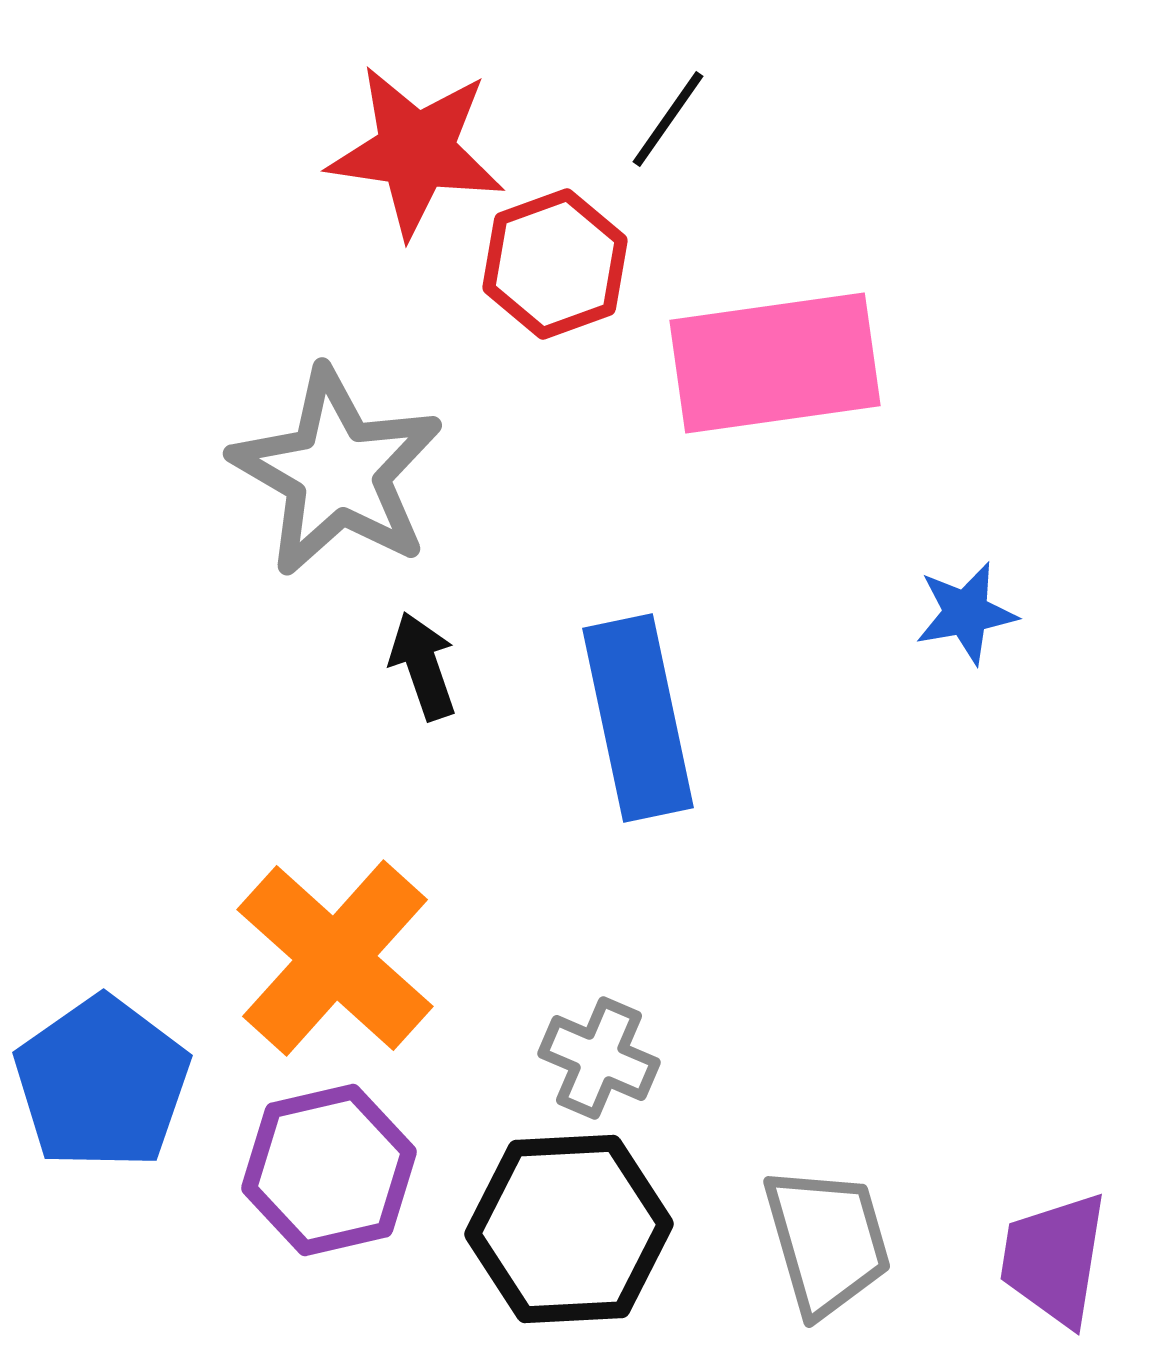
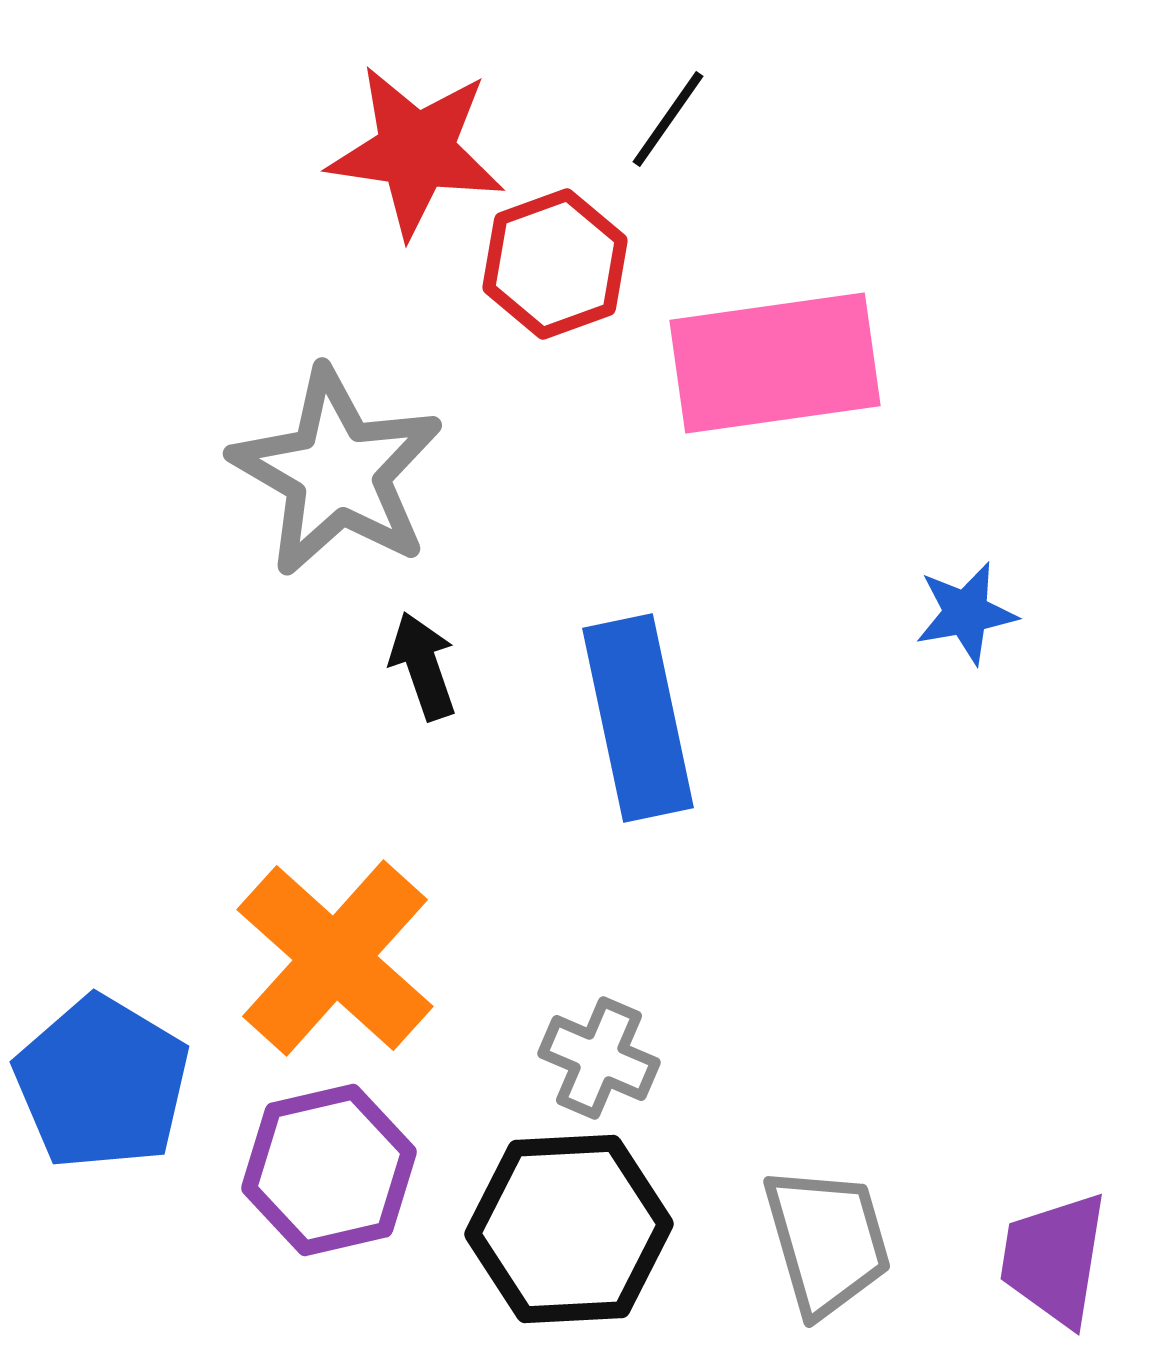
blue pentagon: rotated 6 degrees counterclockwise
